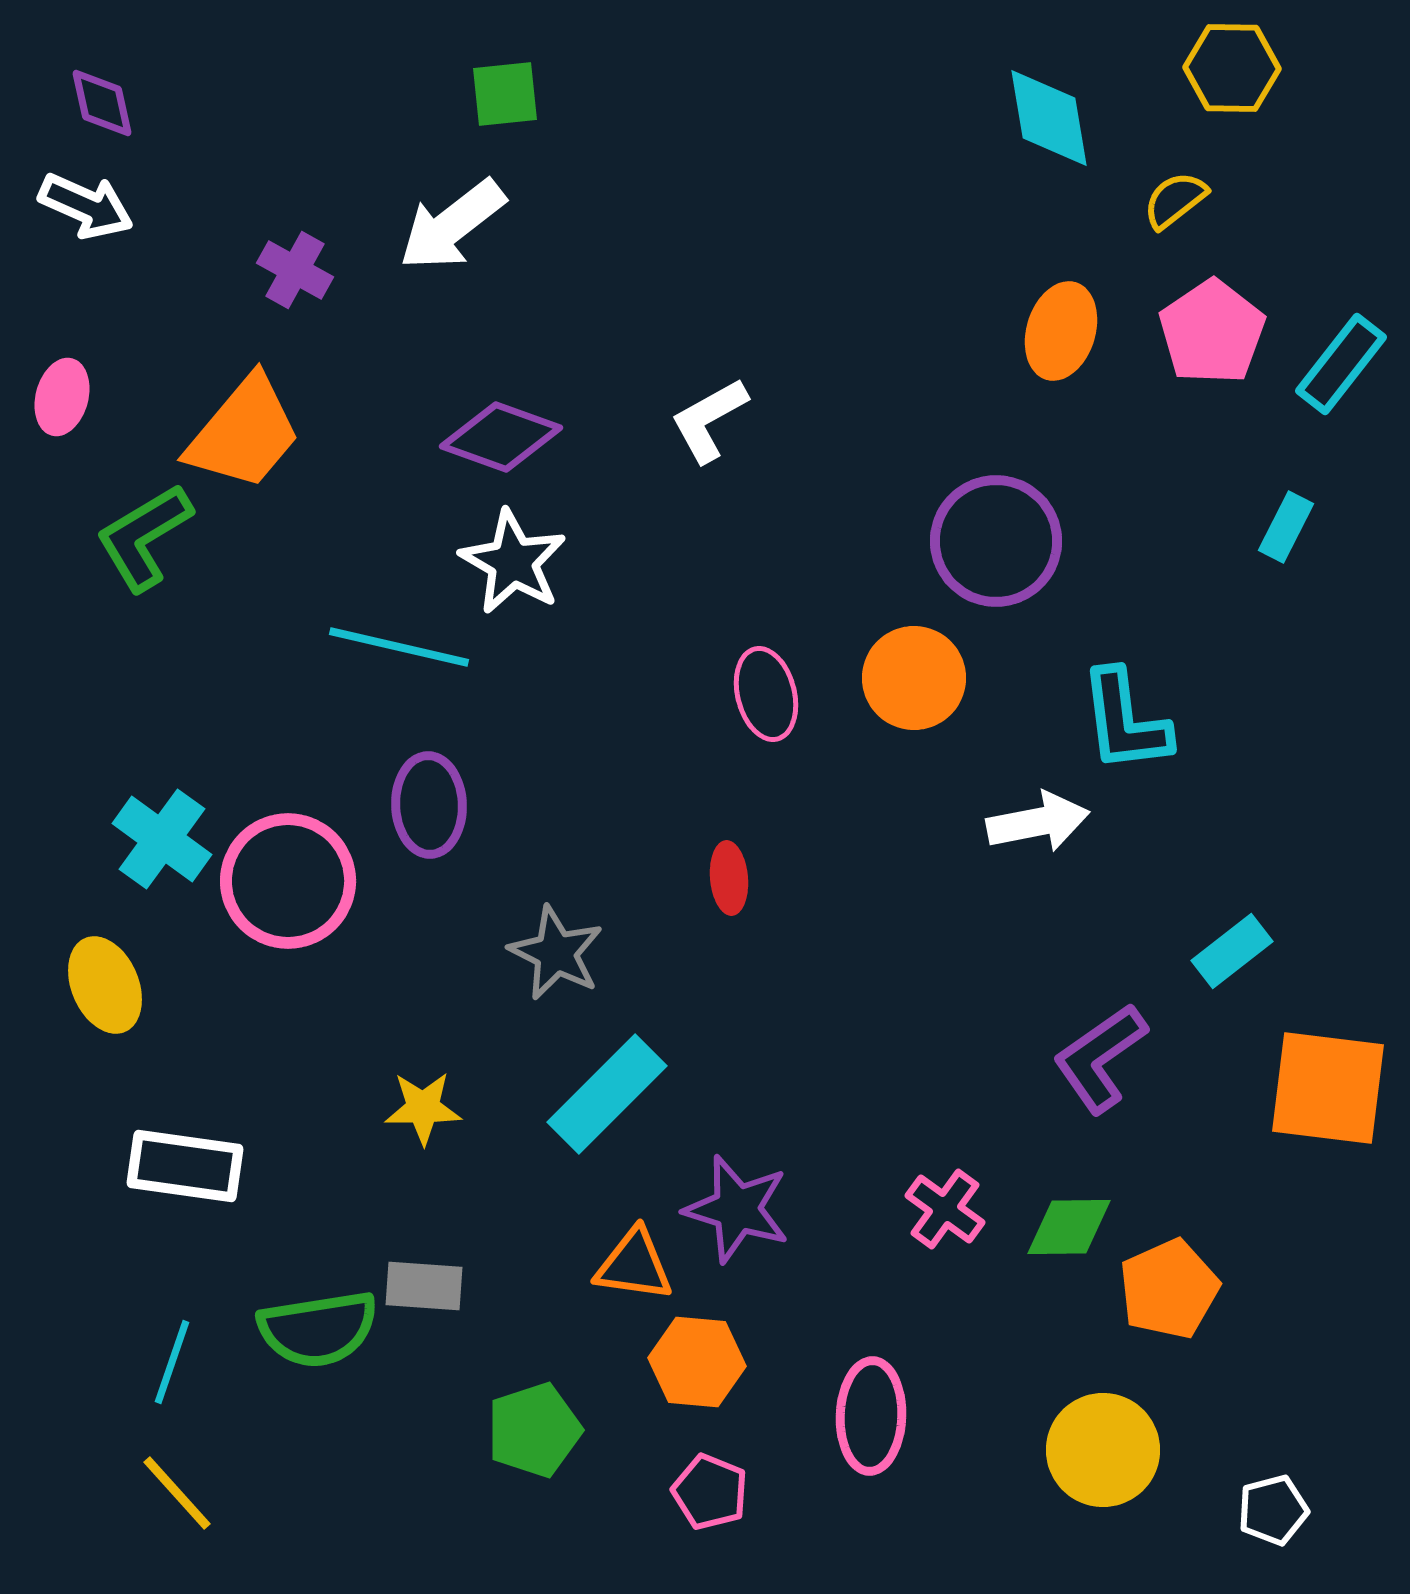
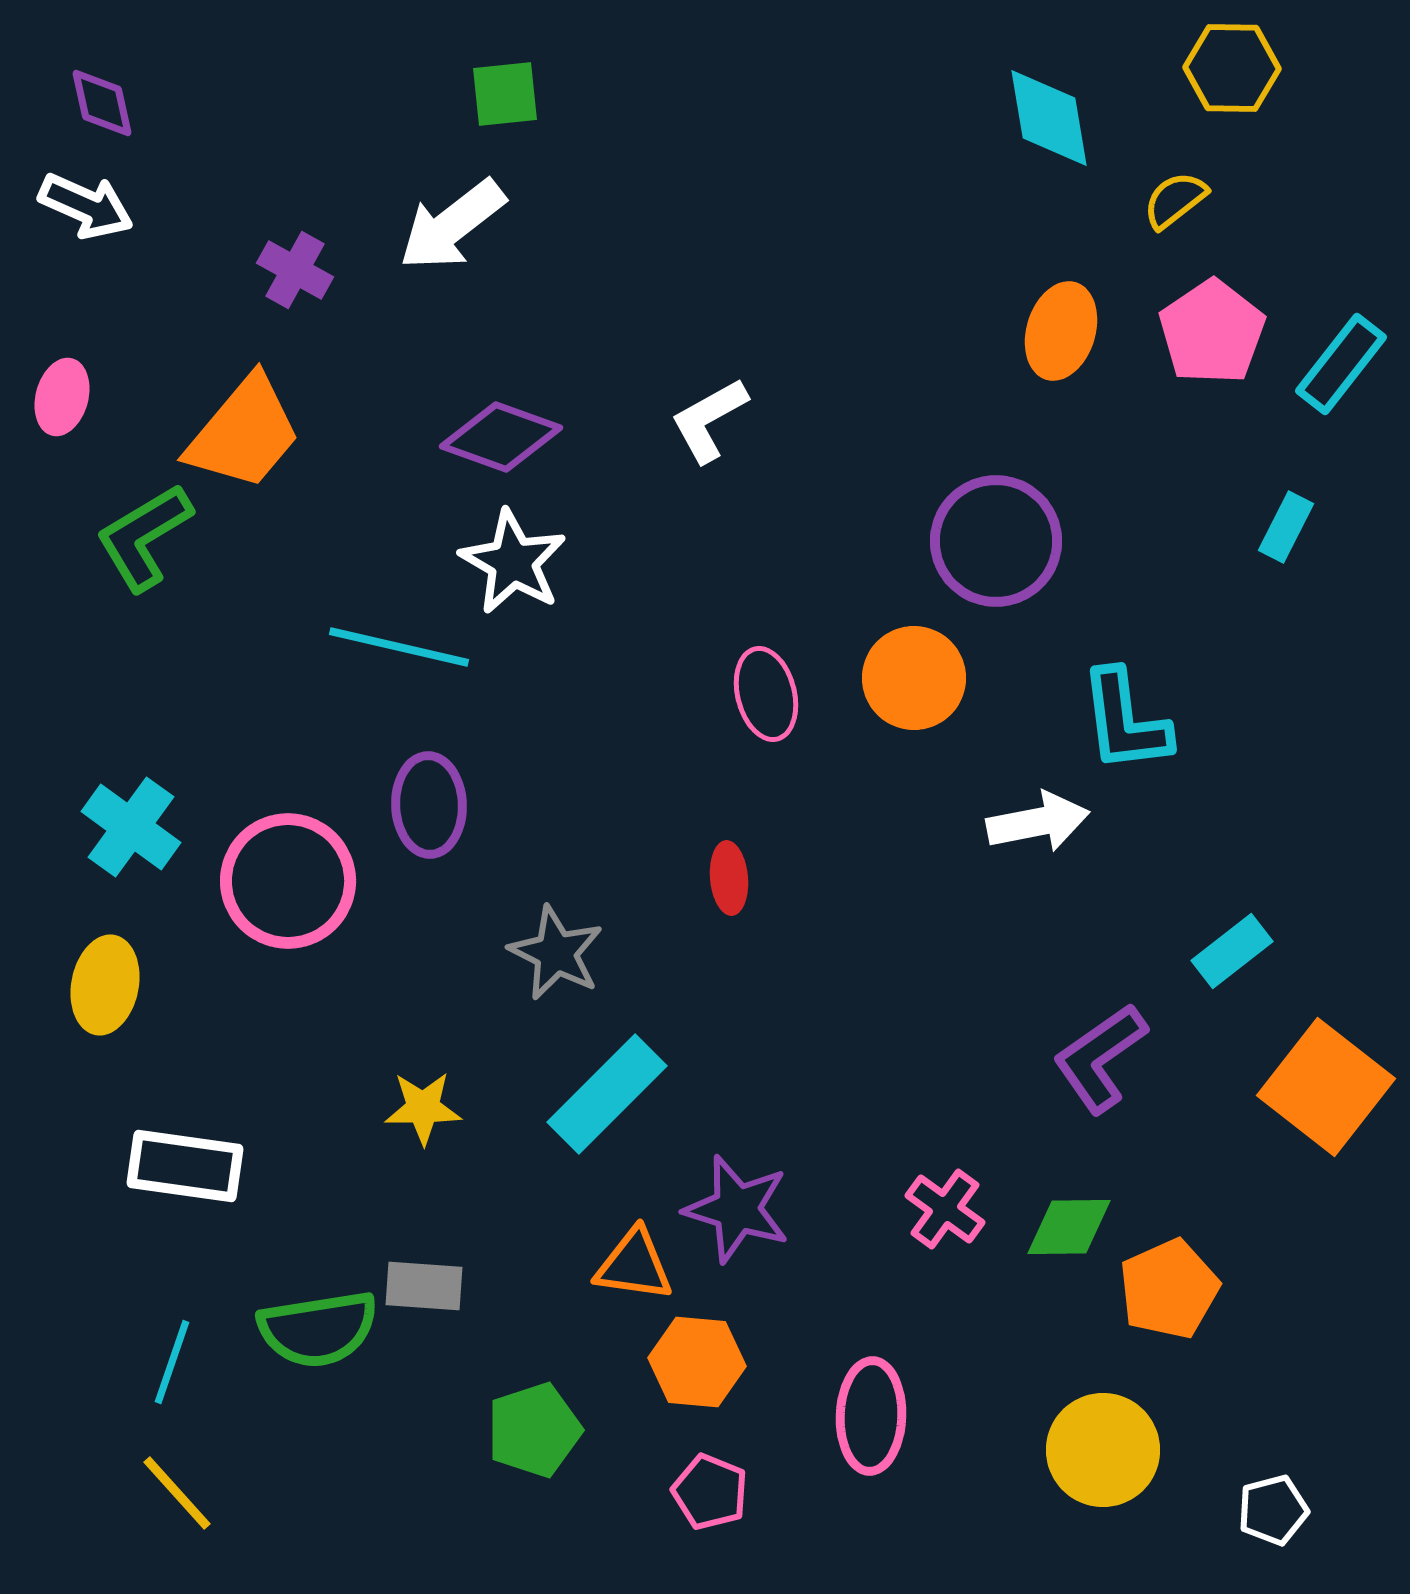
cyan cross at (162, 839): moved 31 px left, 12 px up
yellow ellipse at (105, 985): rotated 34 degrees clockwise
orange square at (1328, 1088): moved 2 px left, 1 px up; rotated 31 degrees clockwise
